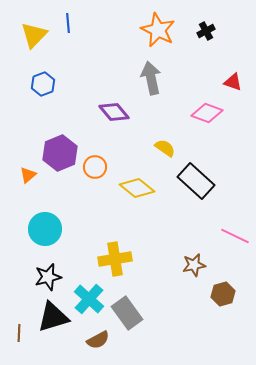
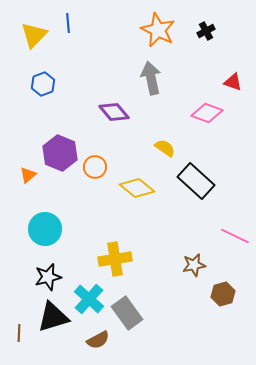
purple hexagon: rotated 16 degrees counterclockwise
